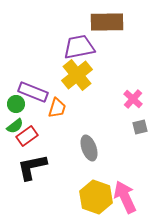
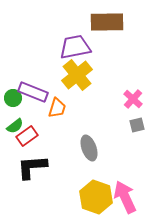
purple trapezoid: moved 4 px left
green circle: moved 3 px left, 6 px up
gray square: moved 3 px left, 2 px up
black L-shape: rotated 8 degrees clockwise
